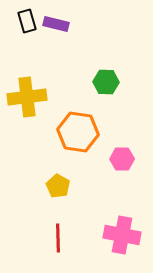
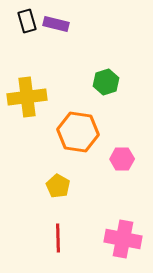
green hexagon: rotated 20 degrees counterclockwise
pink cross: moved 1 px right, 4 px down
